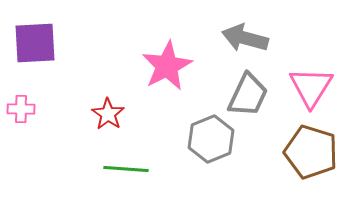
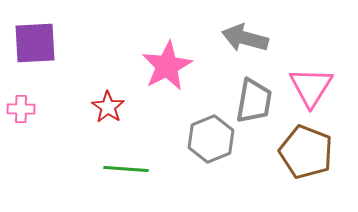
gray trapezoid: moved 6 px right, 6 px down; rotated 15 degrees counterclockwise
red star: moved 7 px up
brown pentagon: moved 5 px left; rotated 4 degrees clockwise
